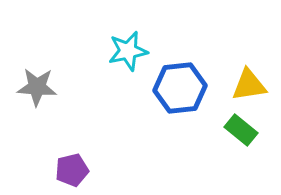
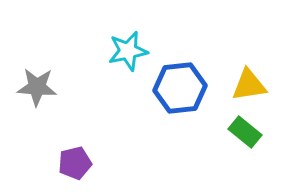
green rectangle: moved 4 px right, 2 px down
purple pentagon: moved 3 px right, 7 px up
